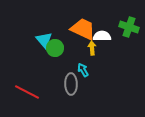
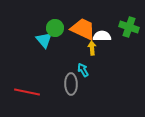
green circle: moved 20 px up
red line: rotated 15 degrees counterclockwise
